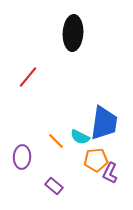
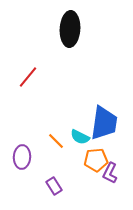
black ellipse: moved 3 px left, 4 px up
purple rectangle: rotated 18 degrees clockwise
